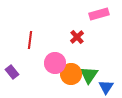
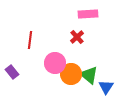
pink rectangle: moved 11 px left; rotated 12 degrees clockwise
green triangle: rotated 24 degrees counterclockwise
